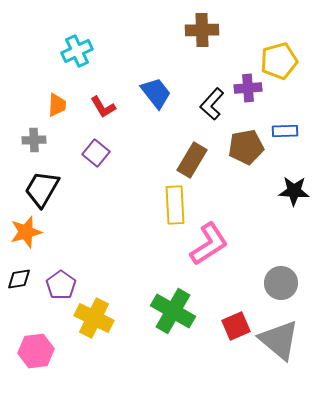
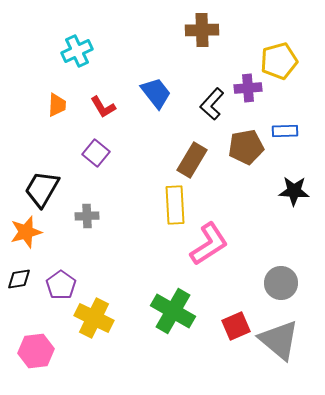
gray cross: moved 53 px right, 76 px down
